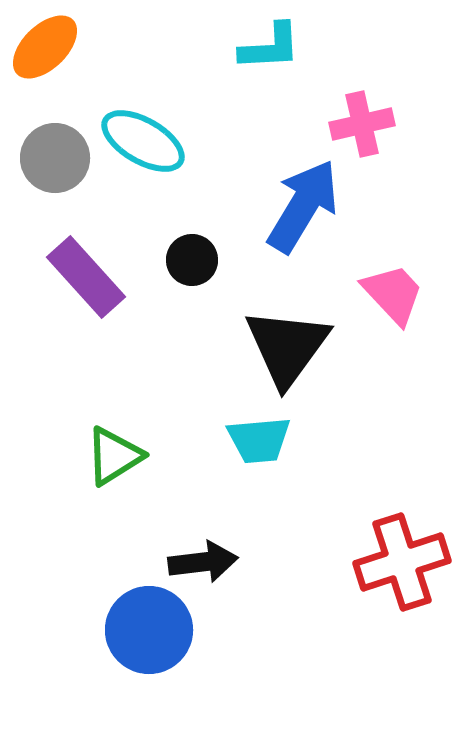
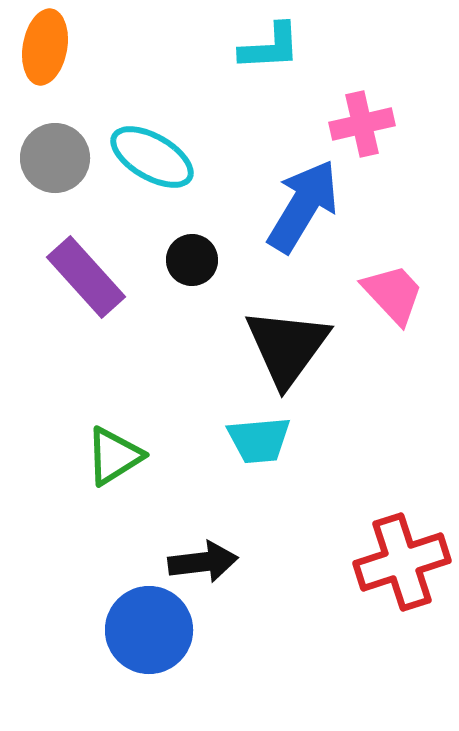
orange ellipse: rotated 36 degrees counterclockwise
cyan ellipse: moved 9 px right, 16 px down
